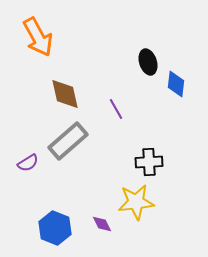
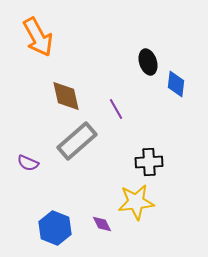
brown diamond: moved 1 px right, 2 px down
gray rectangle: moved 9 px right
purple semicircle: rotated 55 degrees clockwise
